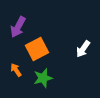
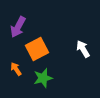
white arrow: rotated 114 degrees clockwise
orange arrow: moved 1 px up
